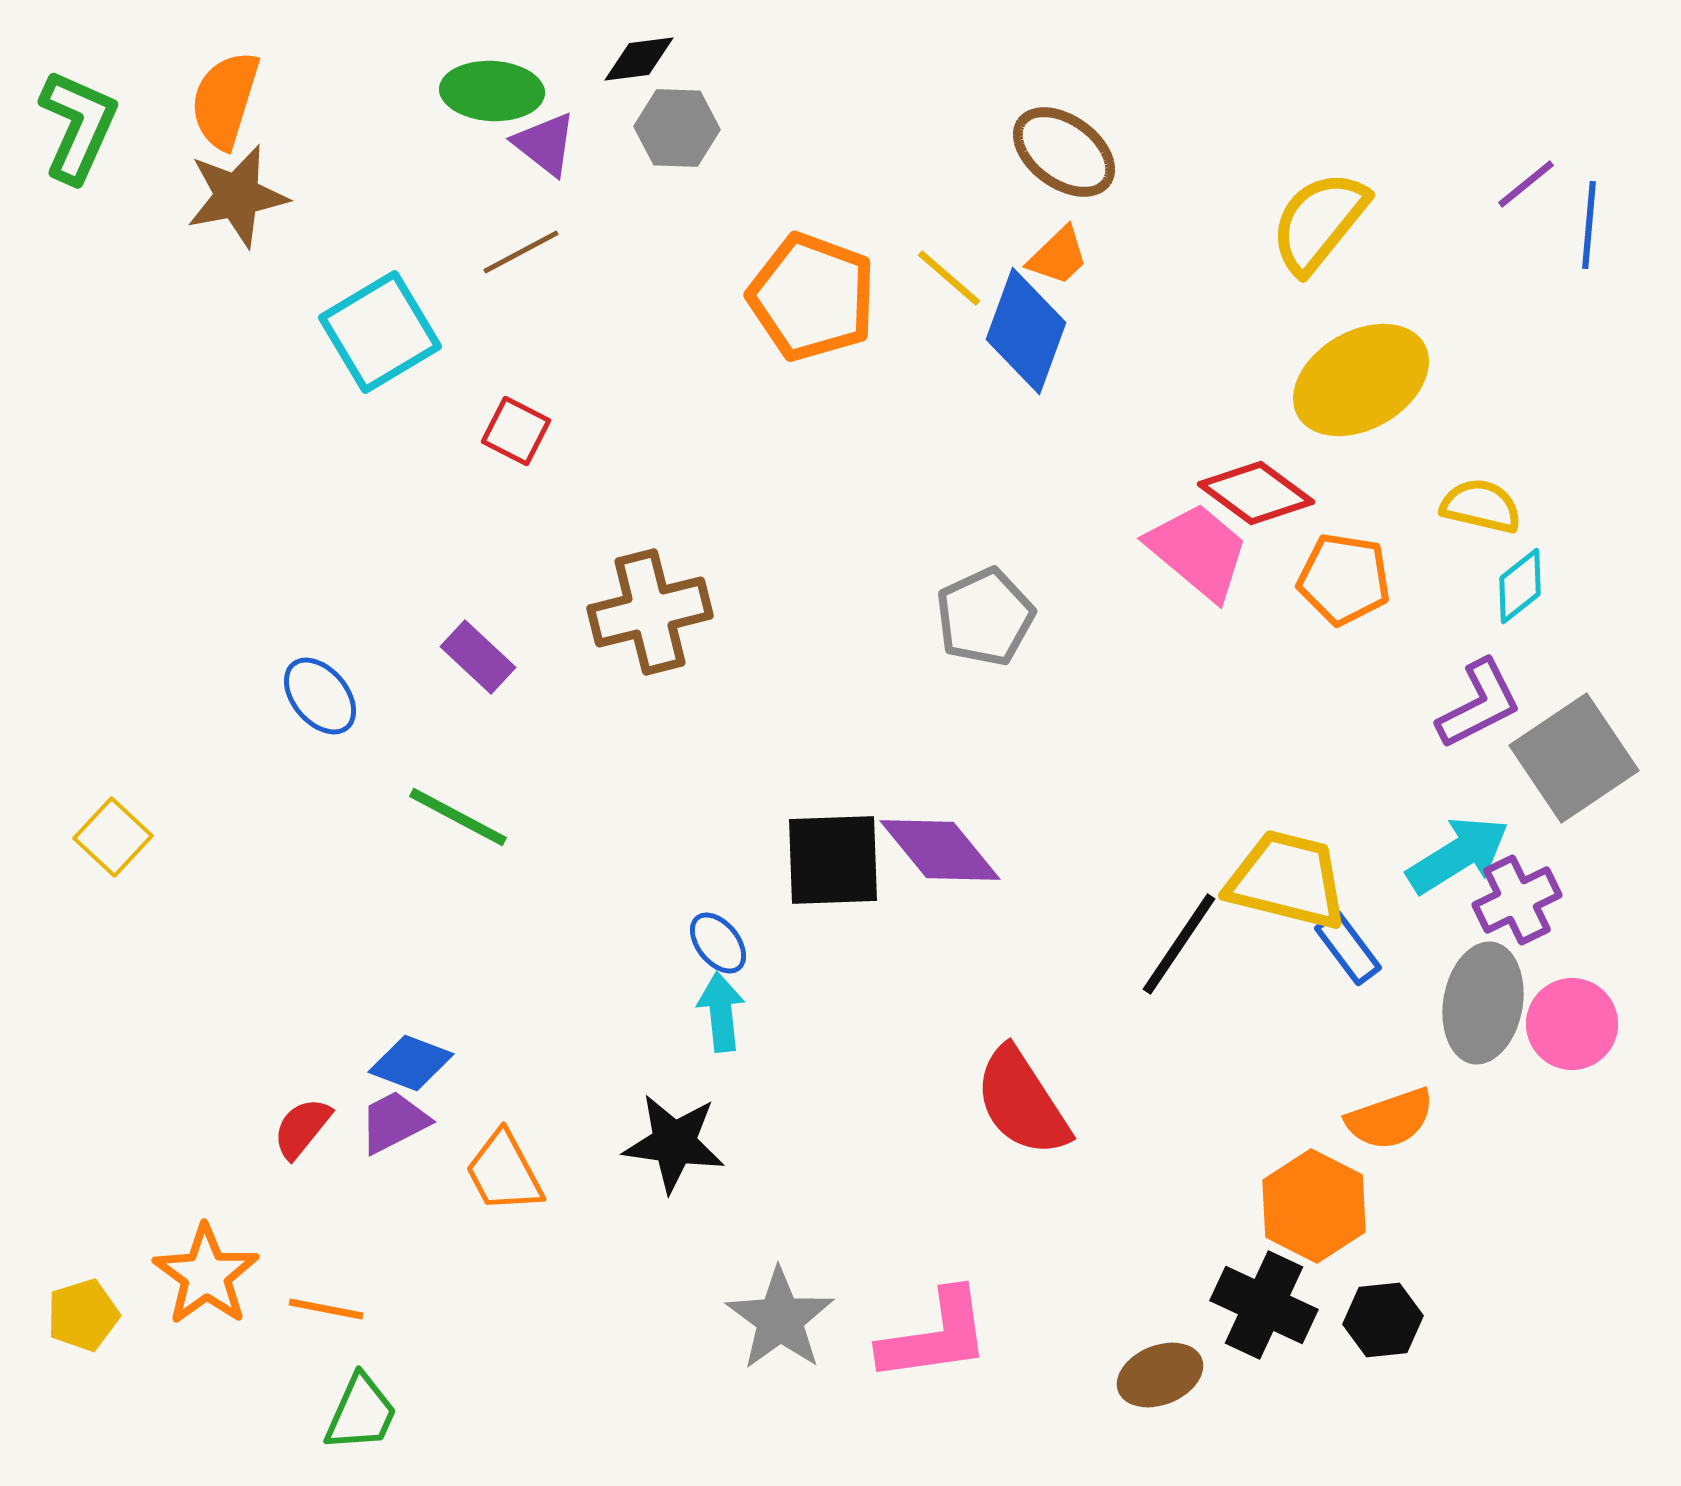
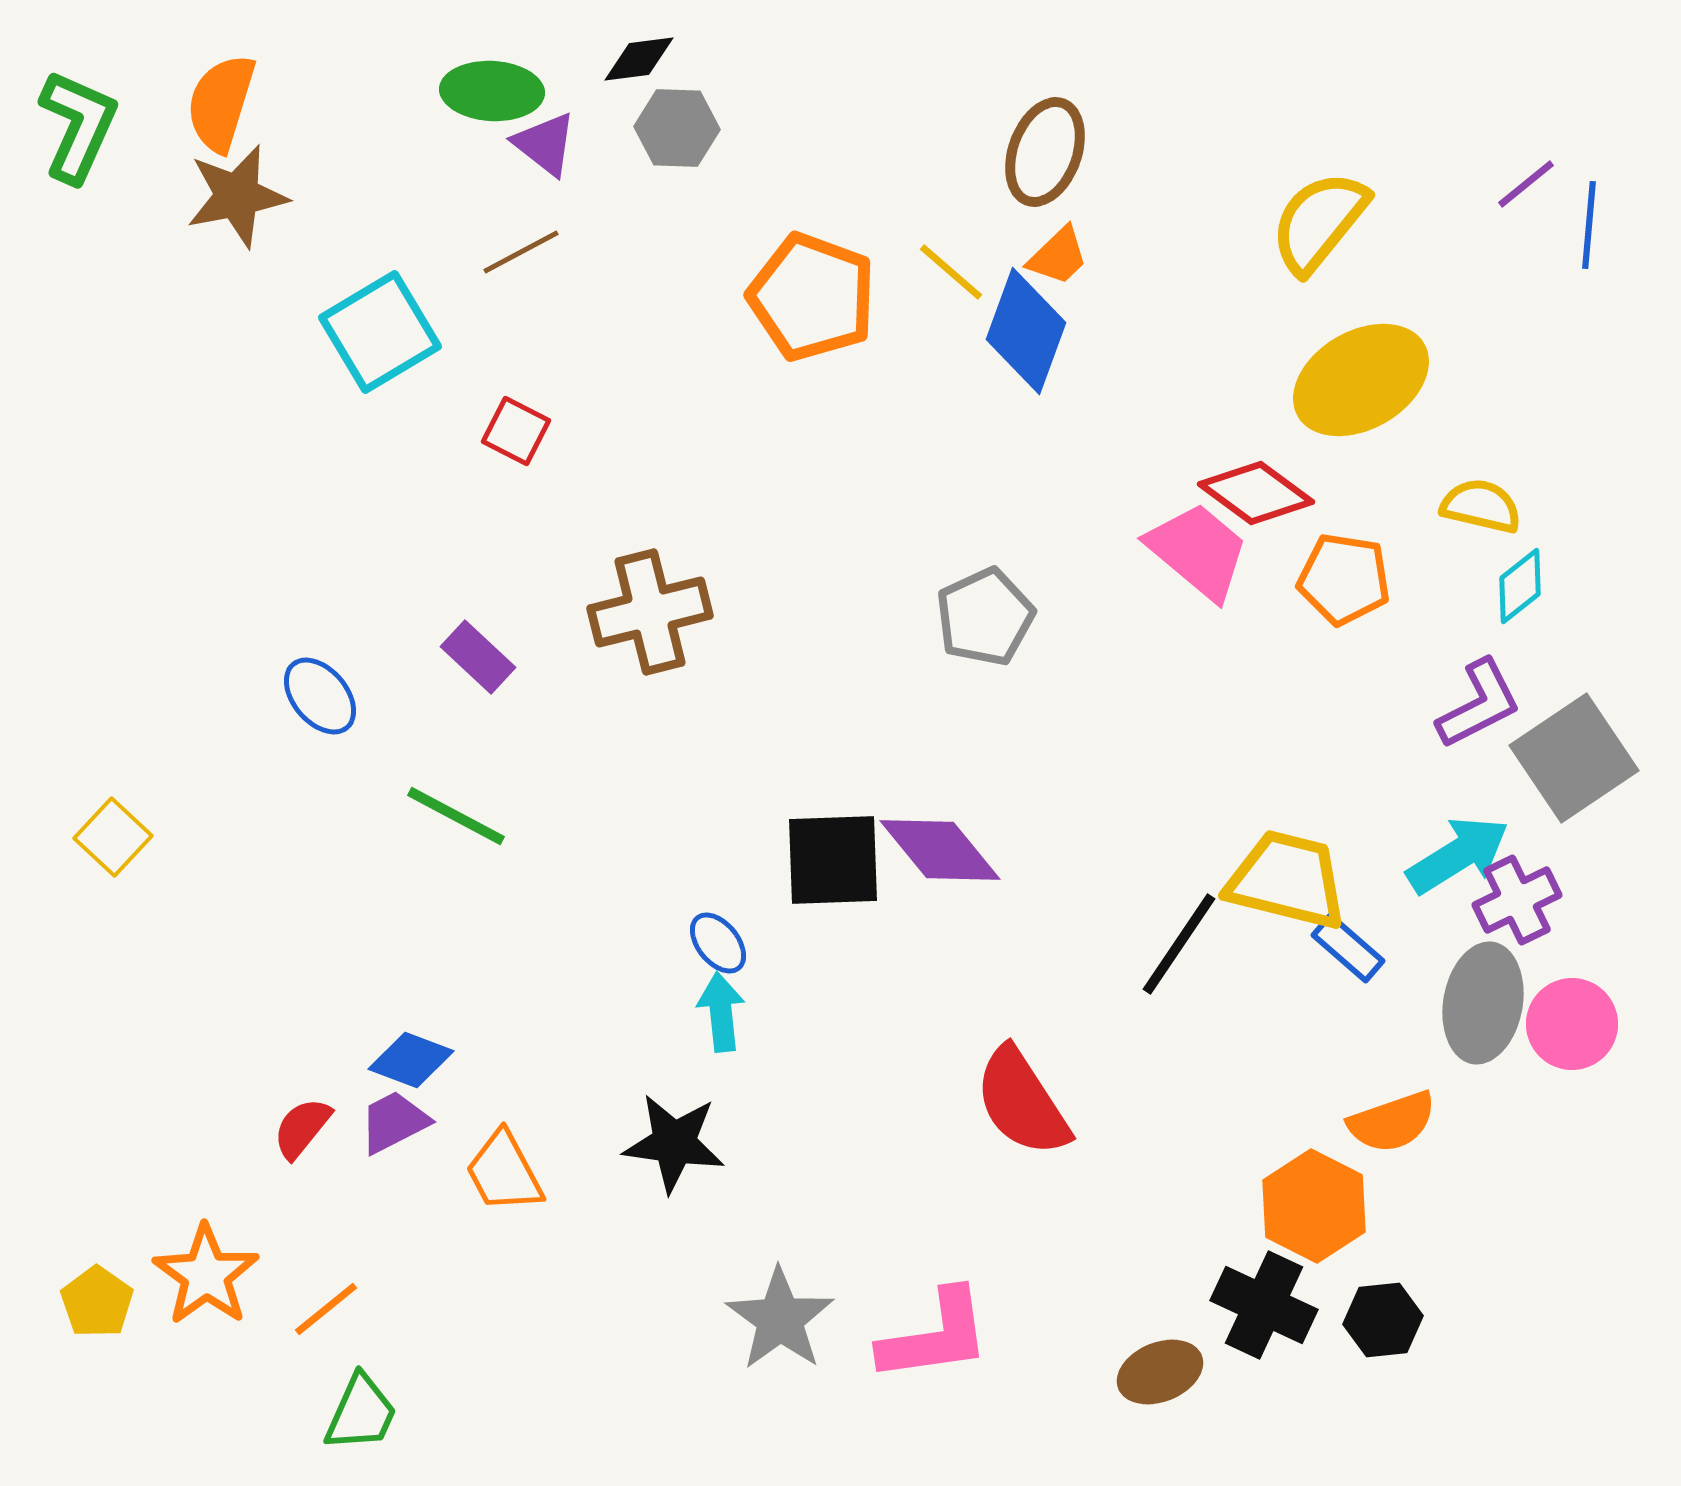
orange semicircle at (225, 100): moved 4 px left, 3 px down
brown ellipse at (1064, 152): moved 19 px left; rotated 74 degrees clockwise
yellow line at (949, 278): moved 2 px right, 6 px up
green line at (458, 817): moved 2 px left, 1 px up
blue rectangle at (1348, 948): rotated 12 degrees counterclockwise
blue diamond at (411, 1063): moved 3 px up
orange semicircle at (1390, 1119): moved 2 px right, 3 px down
orange line at (326, 1309): rotated 50 degrees counterclockwise
yellow pentagon at (83, 1315): moved 14 px right, 13 px up; rotated 20 degrees counterclockwise
brown ellipse at (1160, 1375): moved 3 px up
